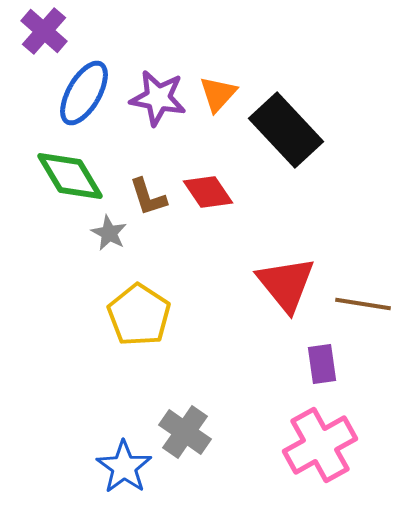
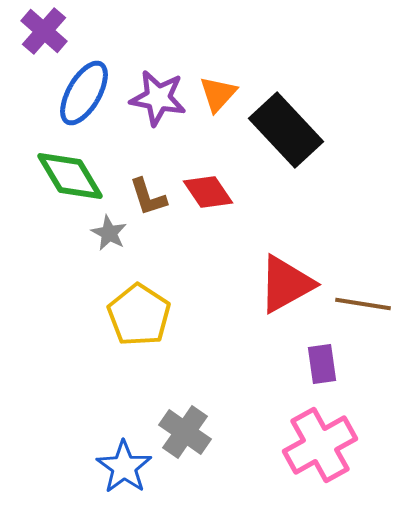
red triangle: rotated 40 degrees clockwise
